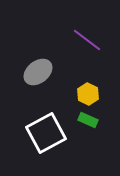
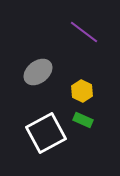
purple line: moved 3 px left, 8 px up
yellow hexagon: moved 6 px left, 3 px up
green rectangle: moved 5 px left
